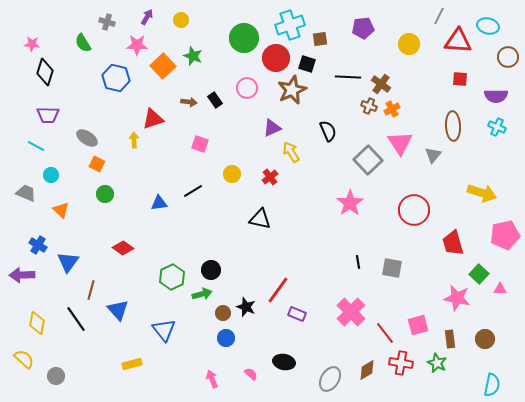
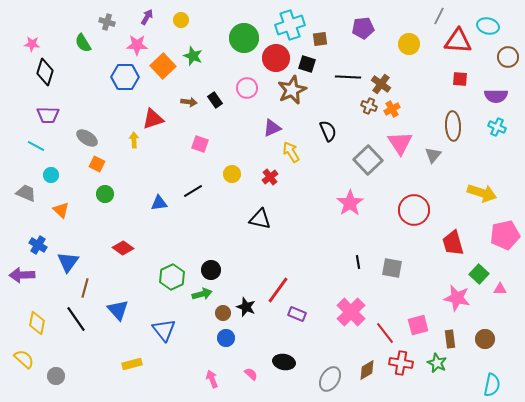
blue hexagon at (116, 78): moved 9 px right, 1 px up; rotated 12 degrees counterclockwise
brown line at (91, 290): moved 6 px left, 2 px up
